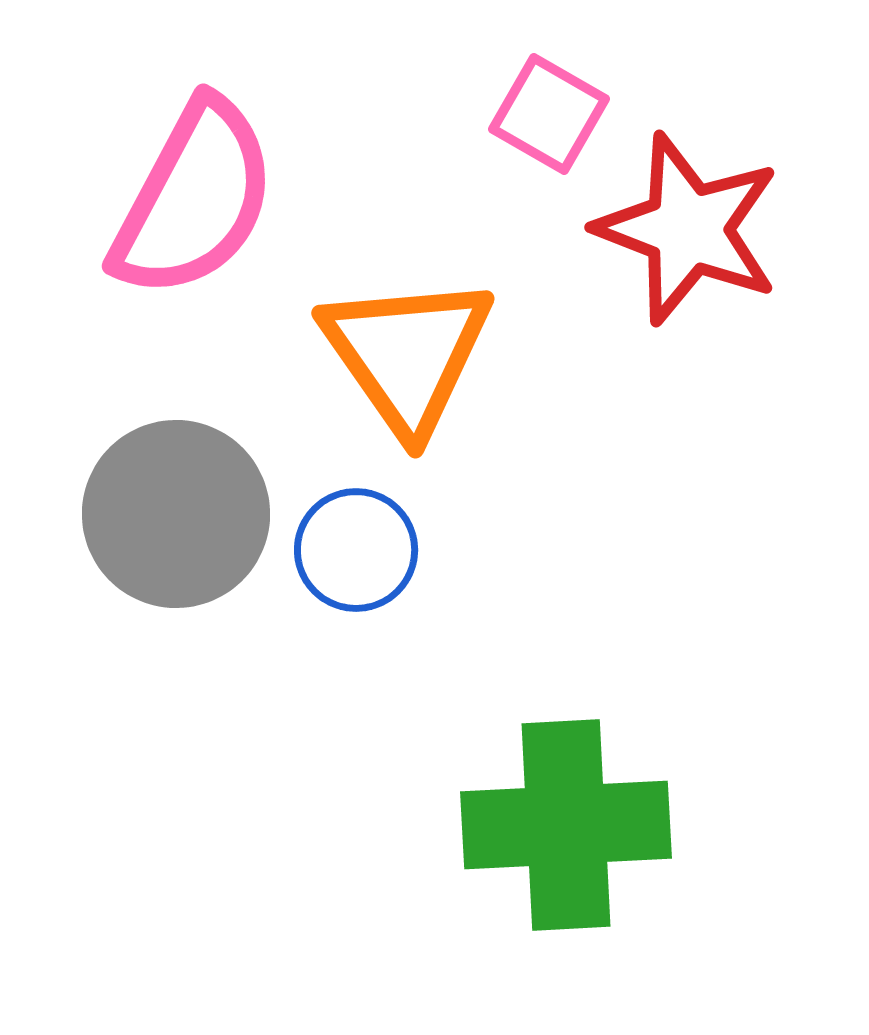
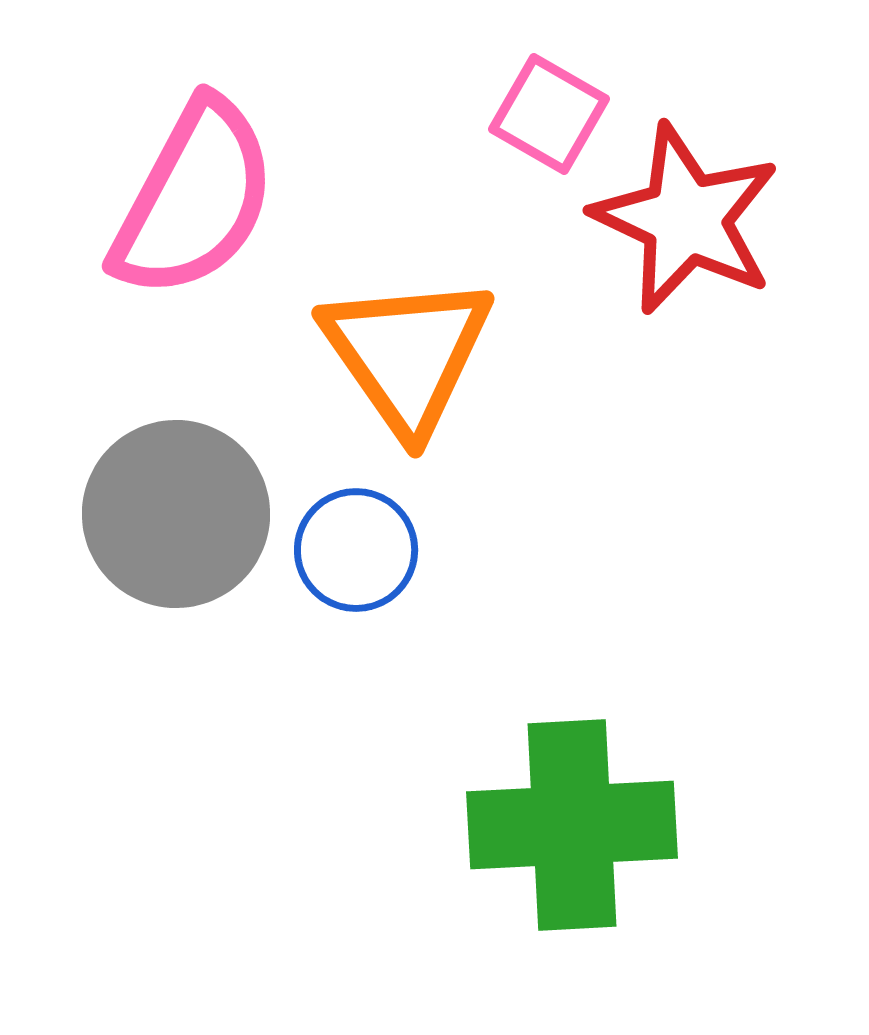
red star: moved 2 px left, 10 px up; rotated 4 degrees clockwise
green cross: moved 6 px right
